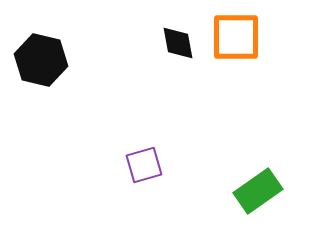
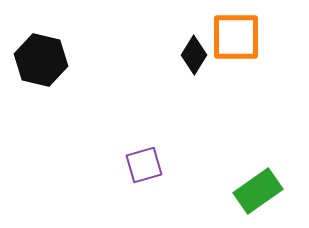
black diamond: moved 16 px right, 12 px down; rotated 42 degrees clockwise
